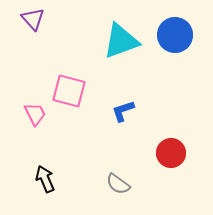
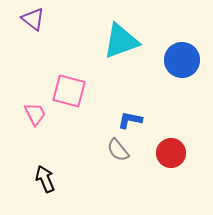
purple triangle: rotated 10 degrees counterclockwise
blue circle: moved 7 px right, 25 px down
blue L-shape: moved 7 px right, 9 px down; rotated 30 degrees clockwise
gray semicircle: moved 34 px up; rotated 15 degrees clockwise
